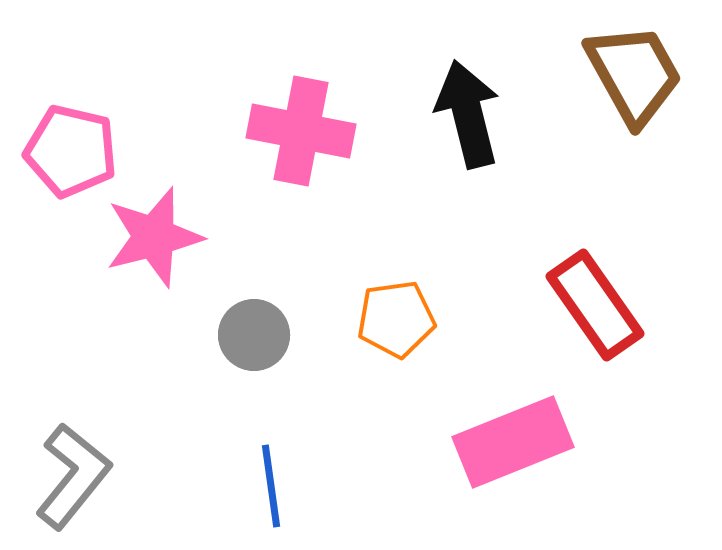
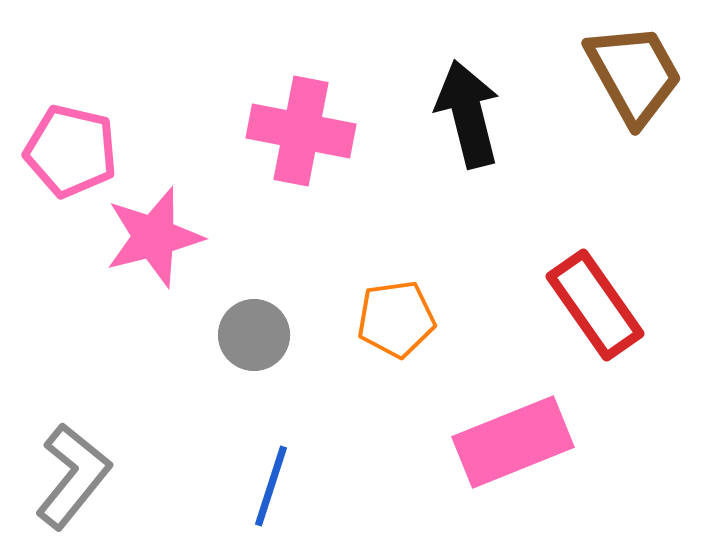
blue line: rotated 26 degrees clockwise
